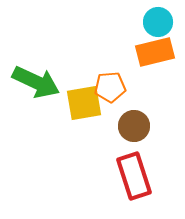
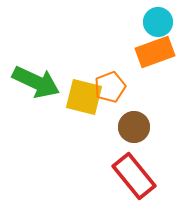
orange rectangle: rotated 6 degrees counterclockwise
orange pentagon: rotated 16 degrees counterclockwise
yellow square: moved 6 px up; rotated 24 degrees clockwise
brown circle: moved 1 px down
red rectangle: rotated 21 degrees counterclockwise
